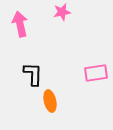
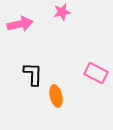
pink arrow: rotated 90 degrees clockwise
pink rectangle: rotated 35 degrees clockwise
orange ellipse: moved 6 px right, 5 px up
